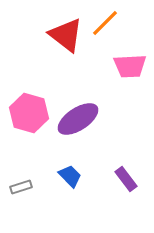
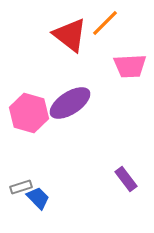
red triangle: moved 4 px right
purple ellipse: moved 8 px left, 16 px up
blue trapezoid: moved 32 px left, 22 px down
